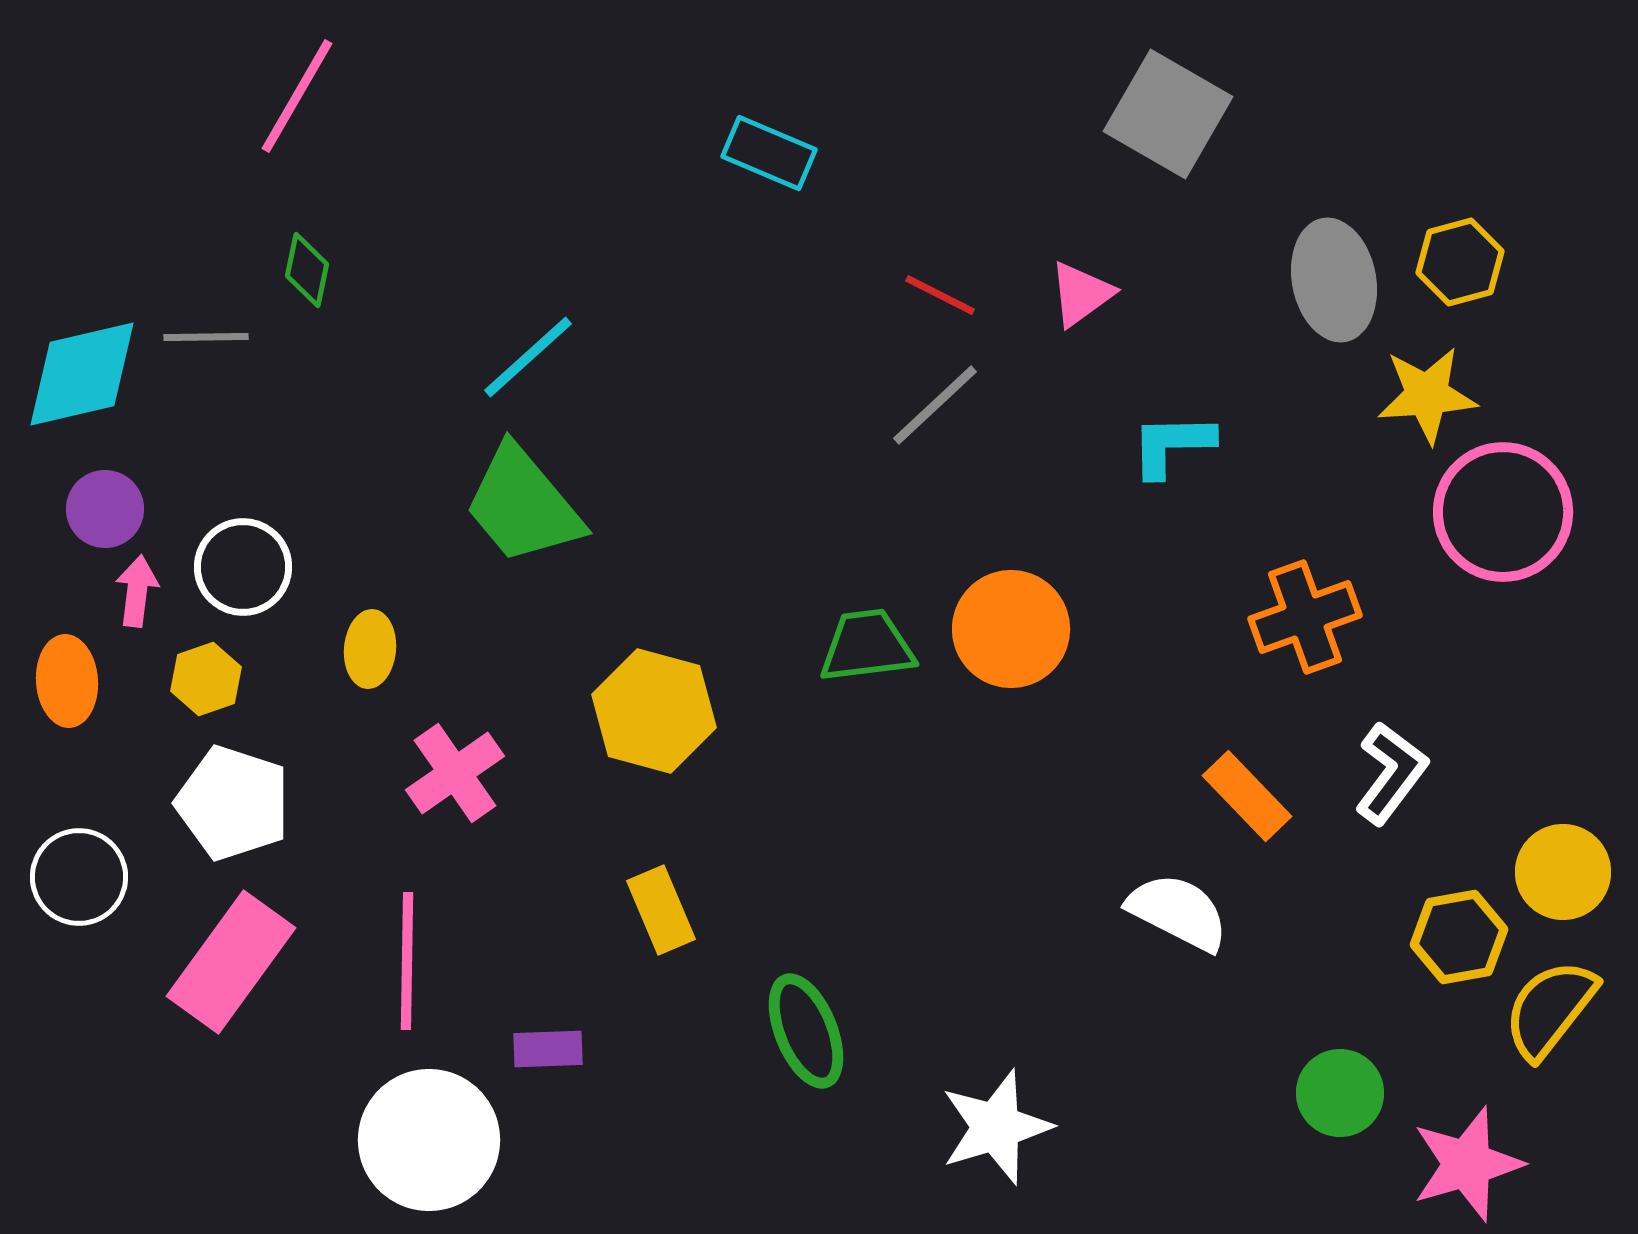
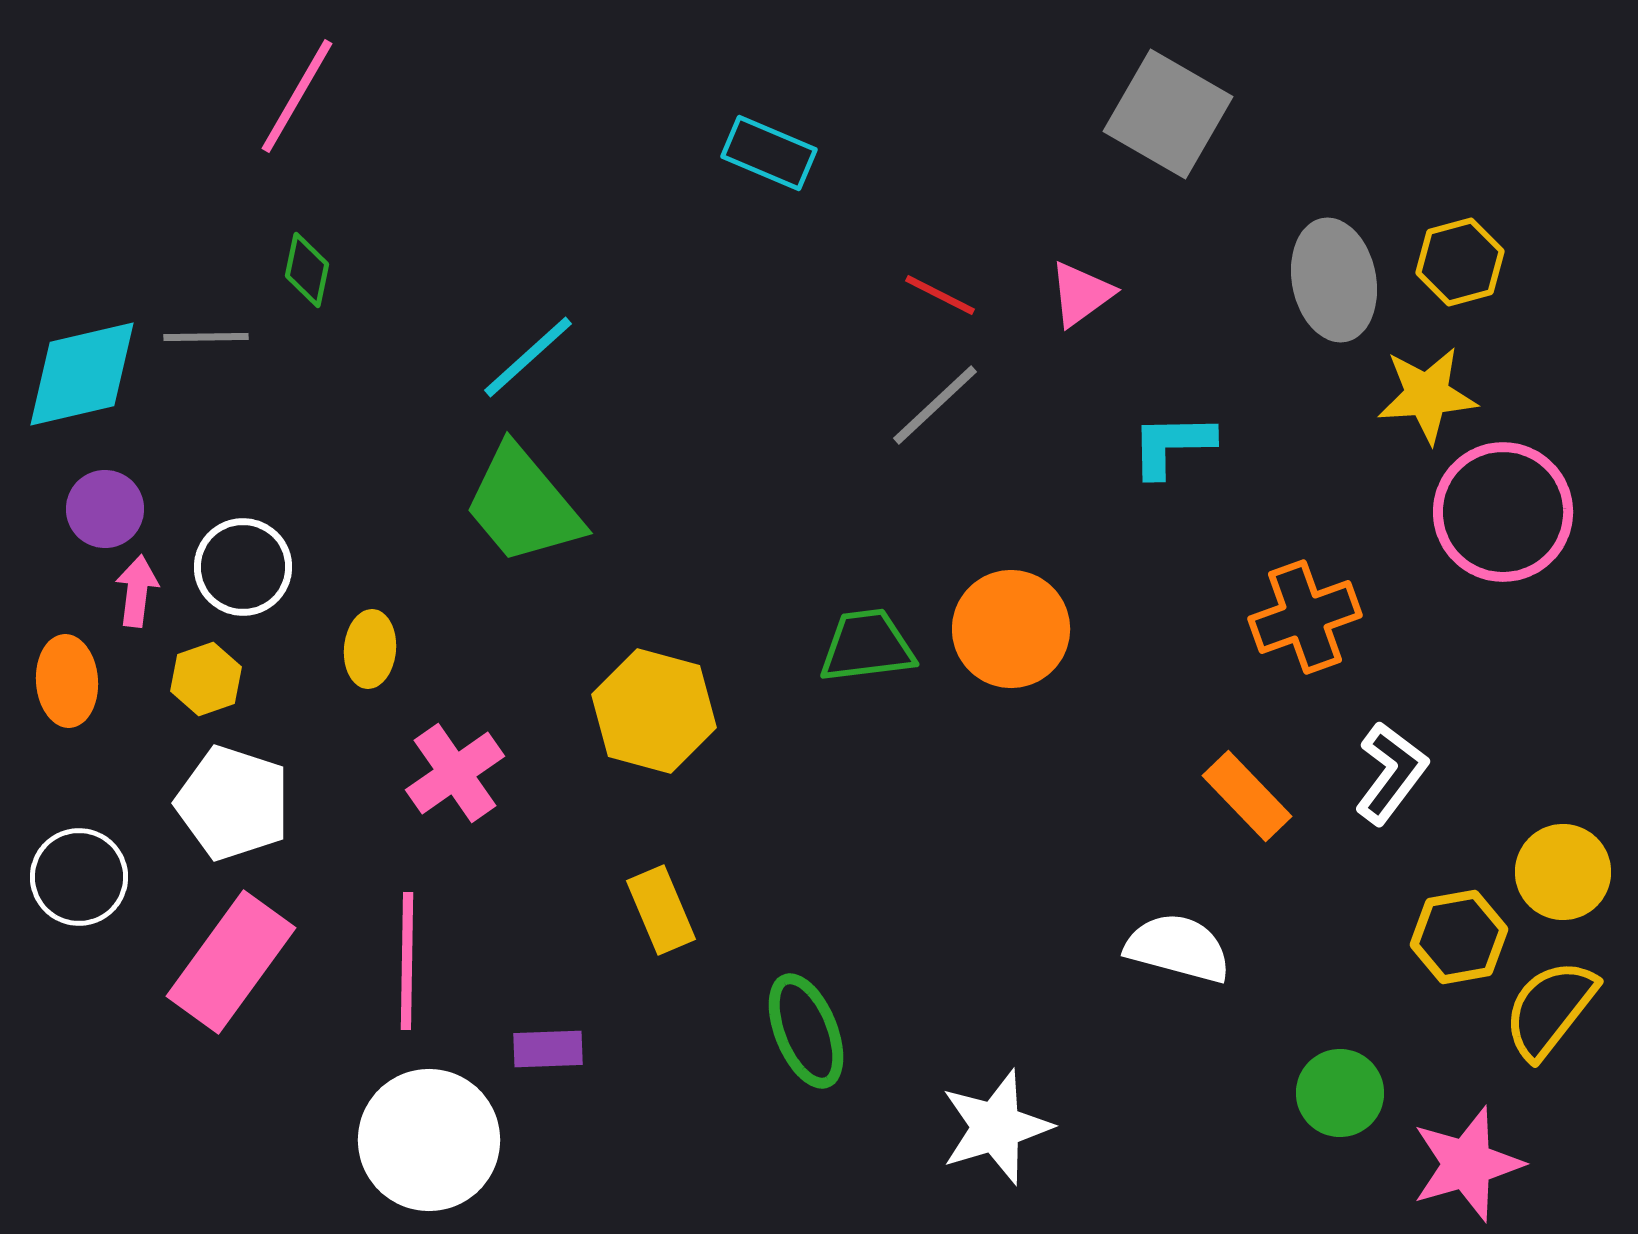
white semicircle at (1178, 912): moved 36 px down; rotated 12 degrees counterclockwise
